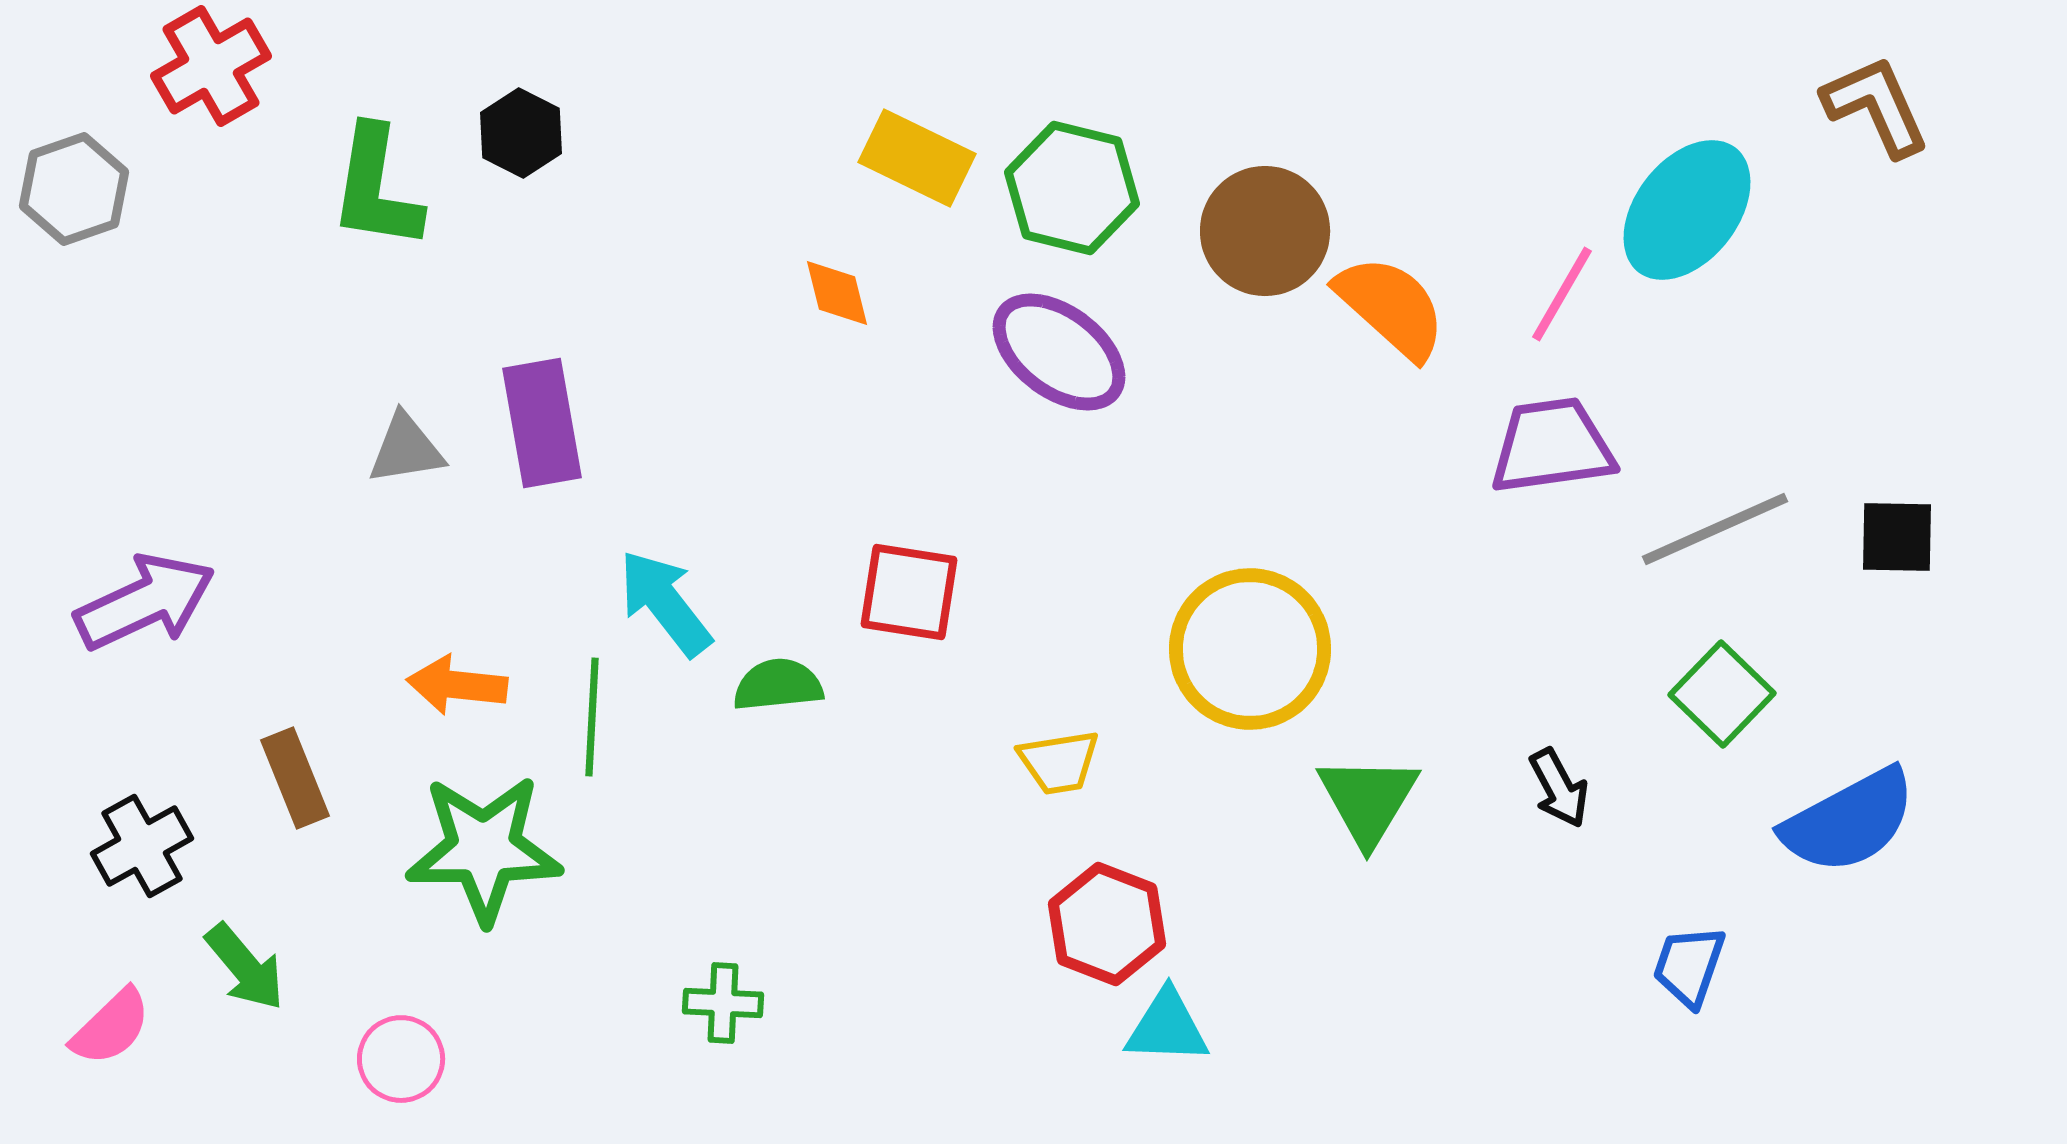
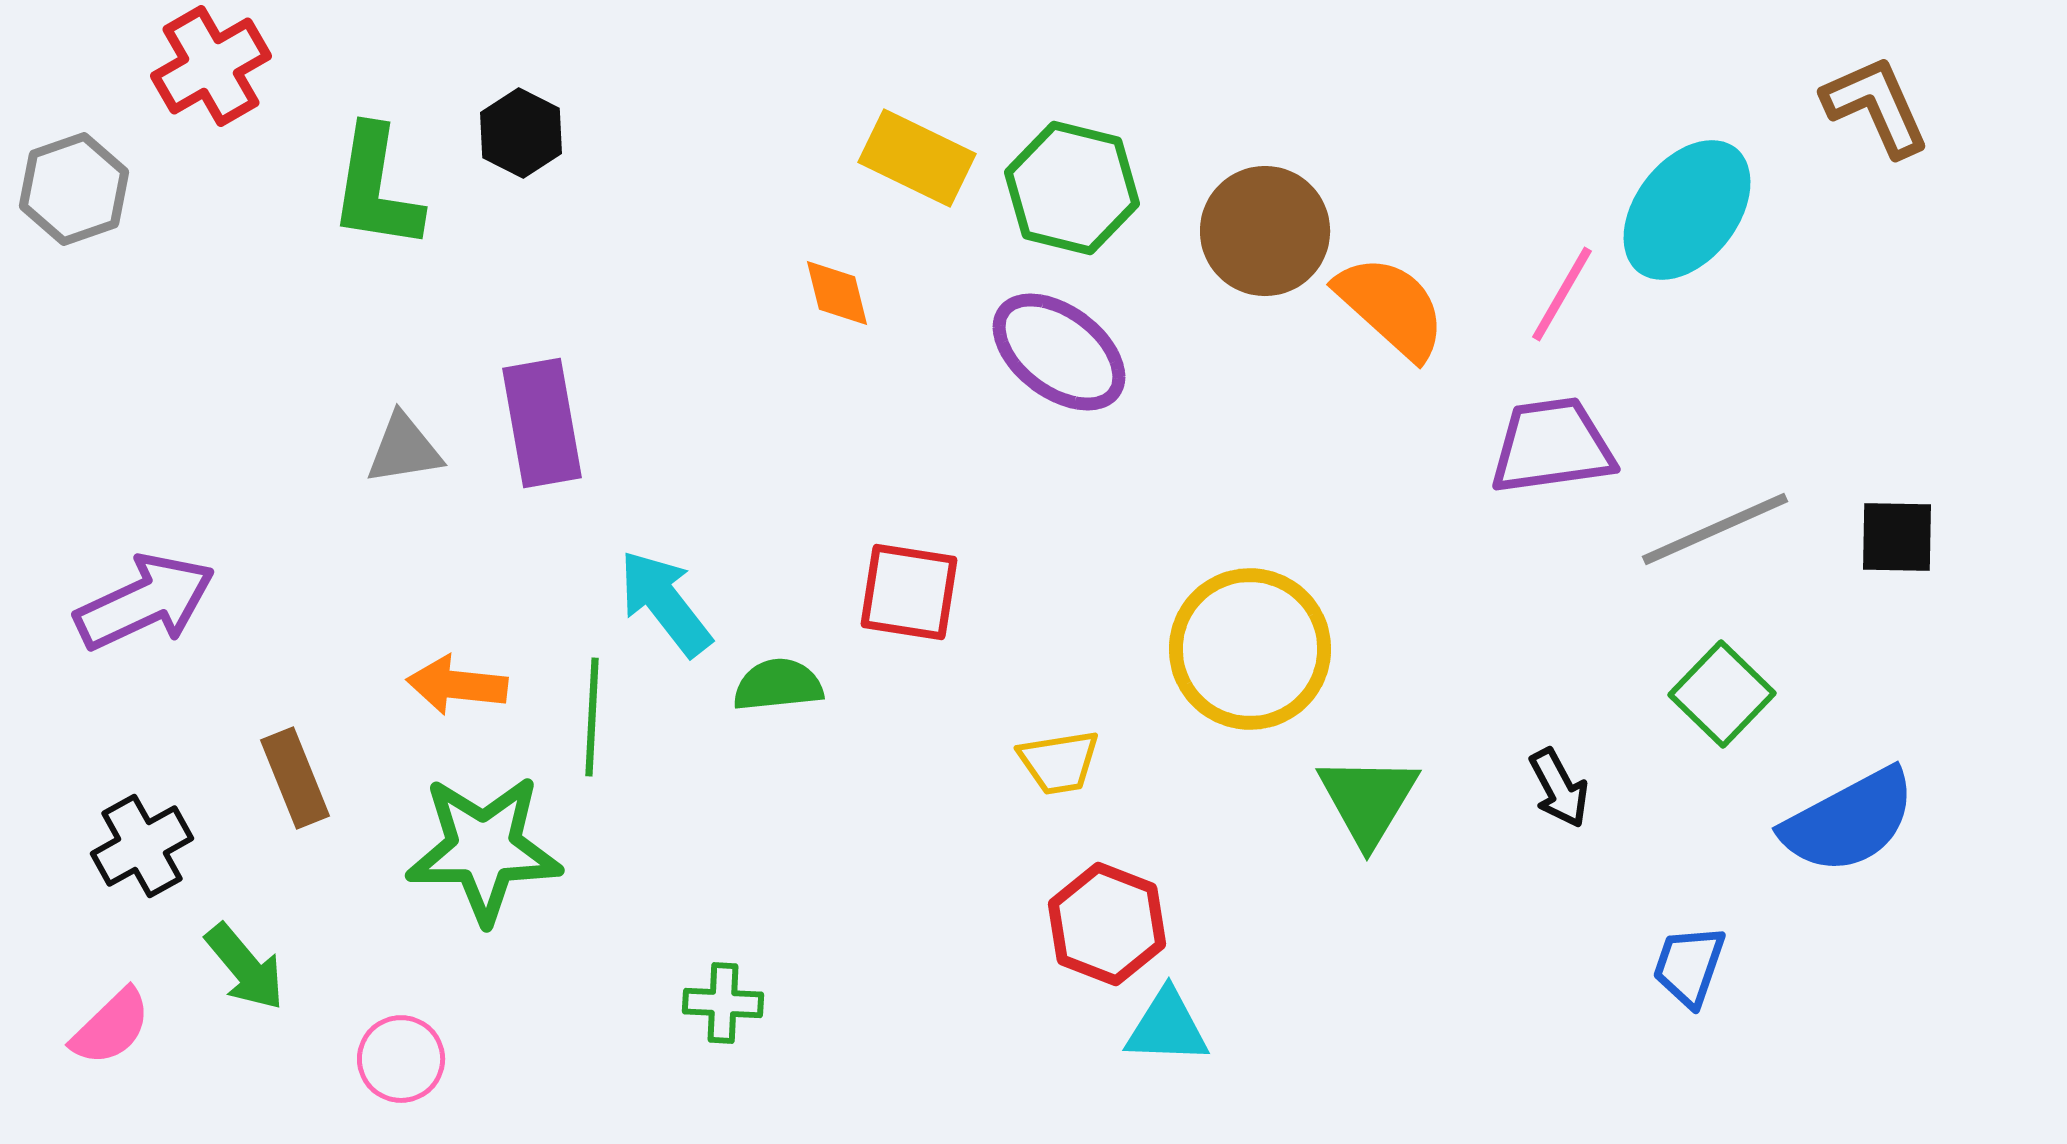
gray triangle: moved 2 px left
